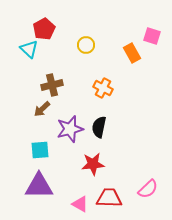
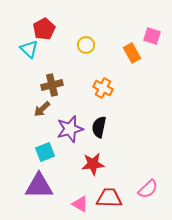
cyan square: moved 5 px right, 2 px down; rotated 18 degrees counterclockwise
